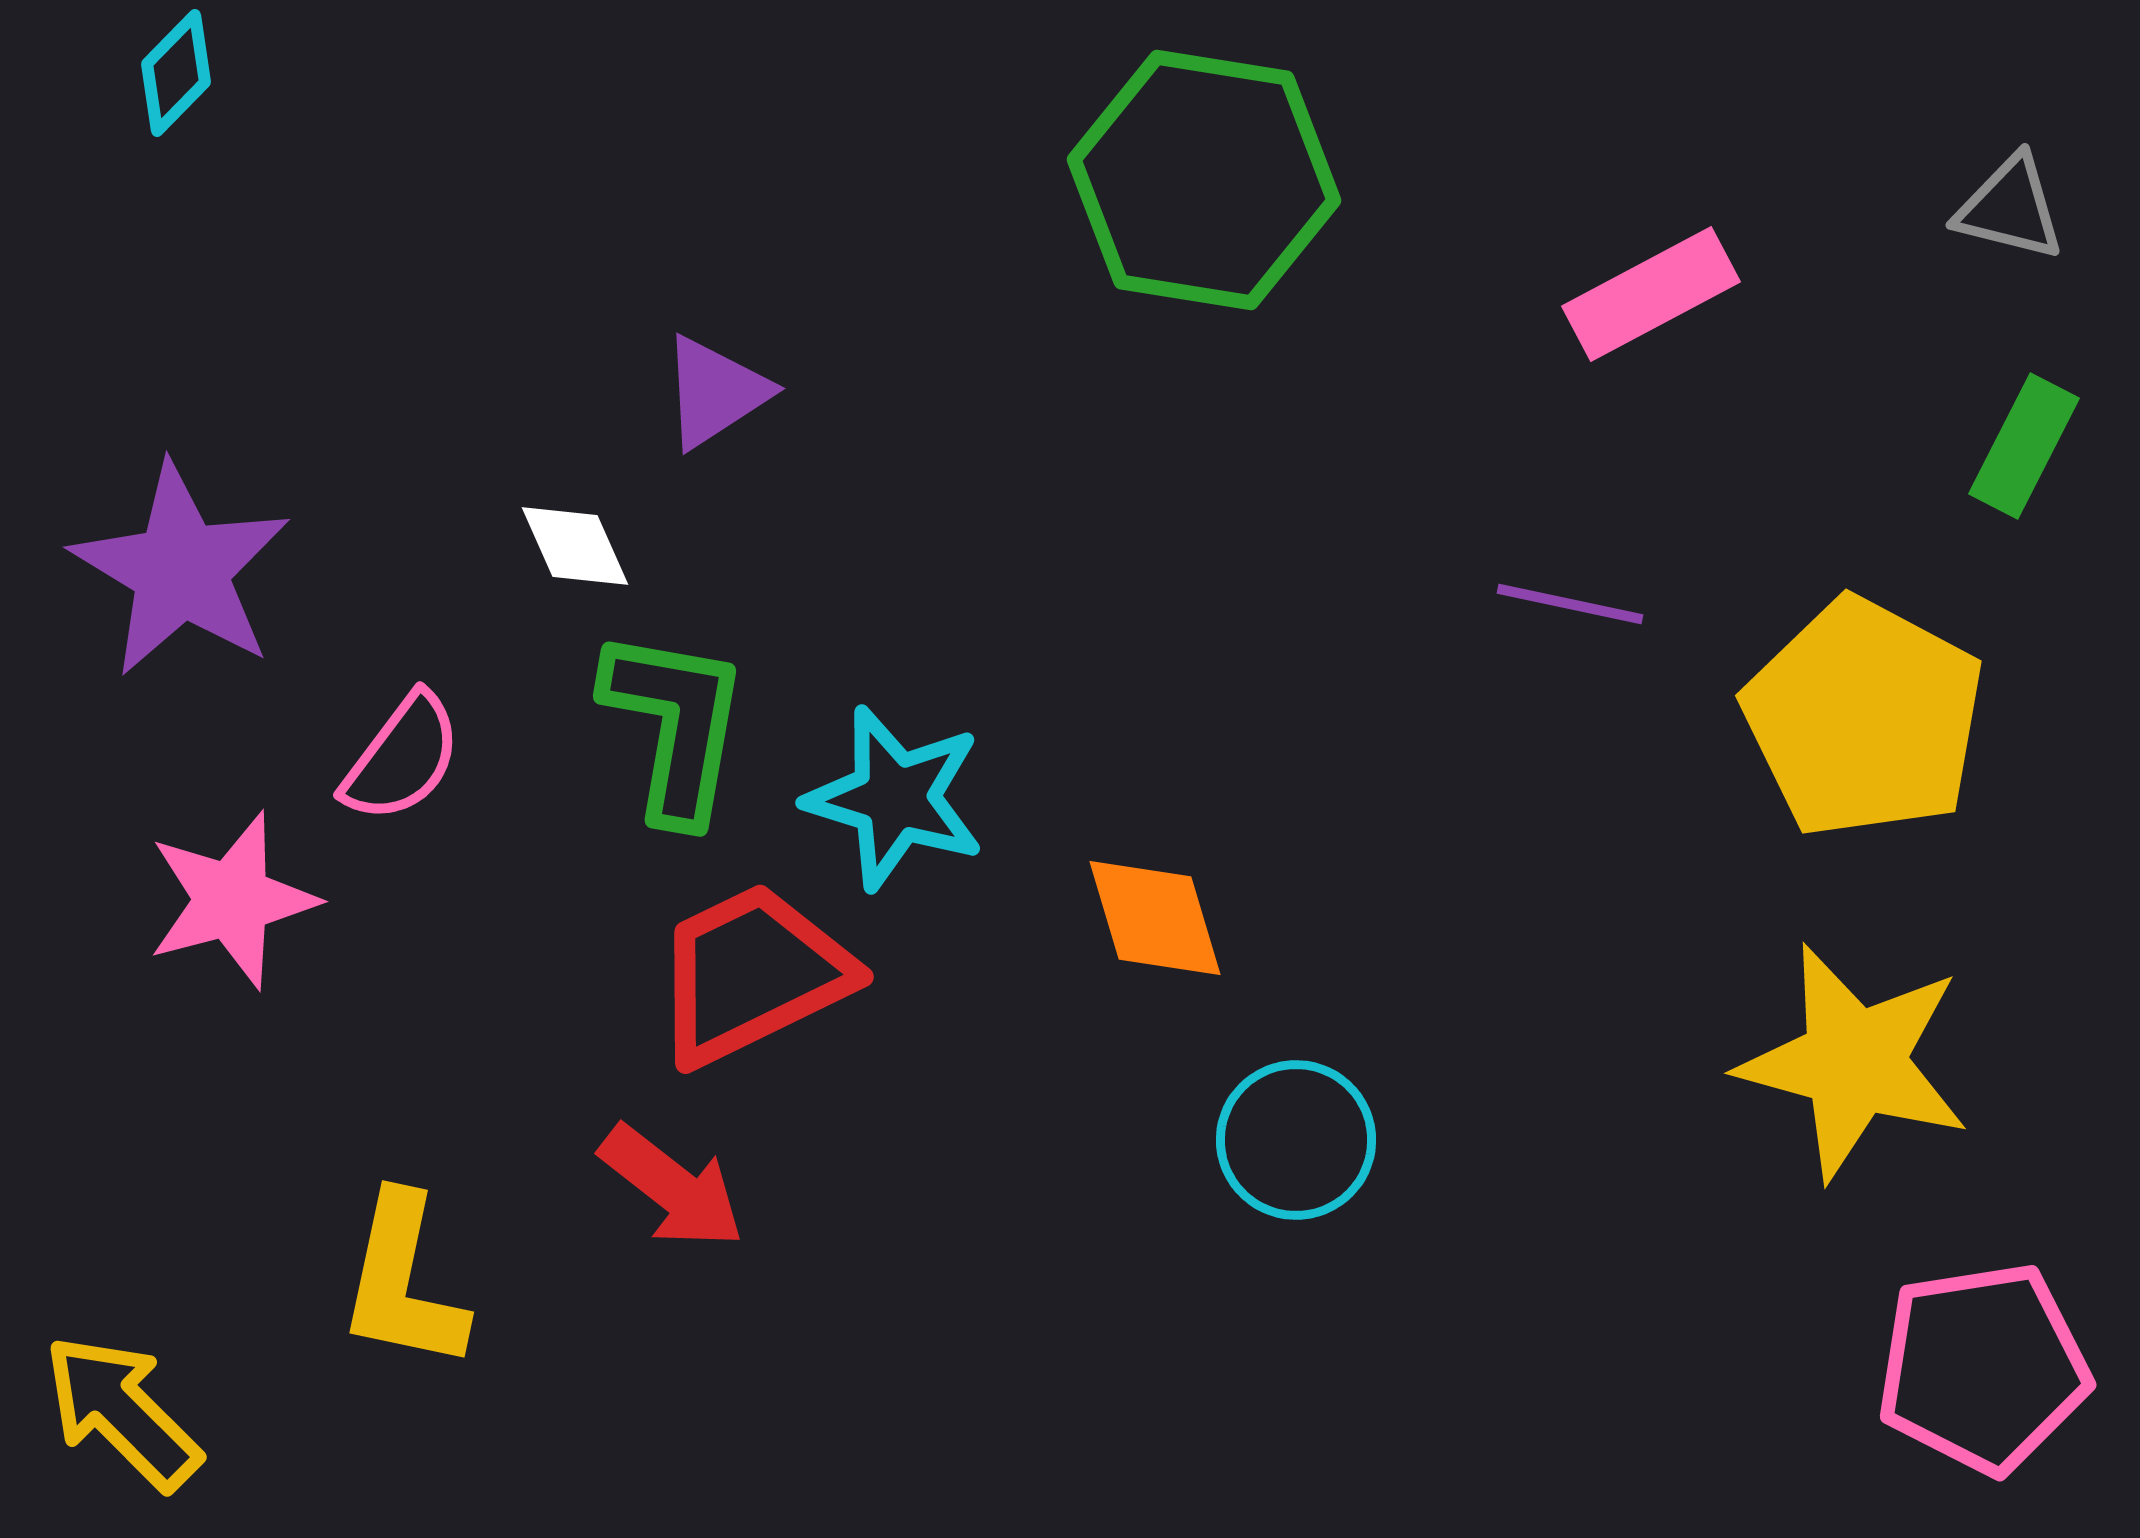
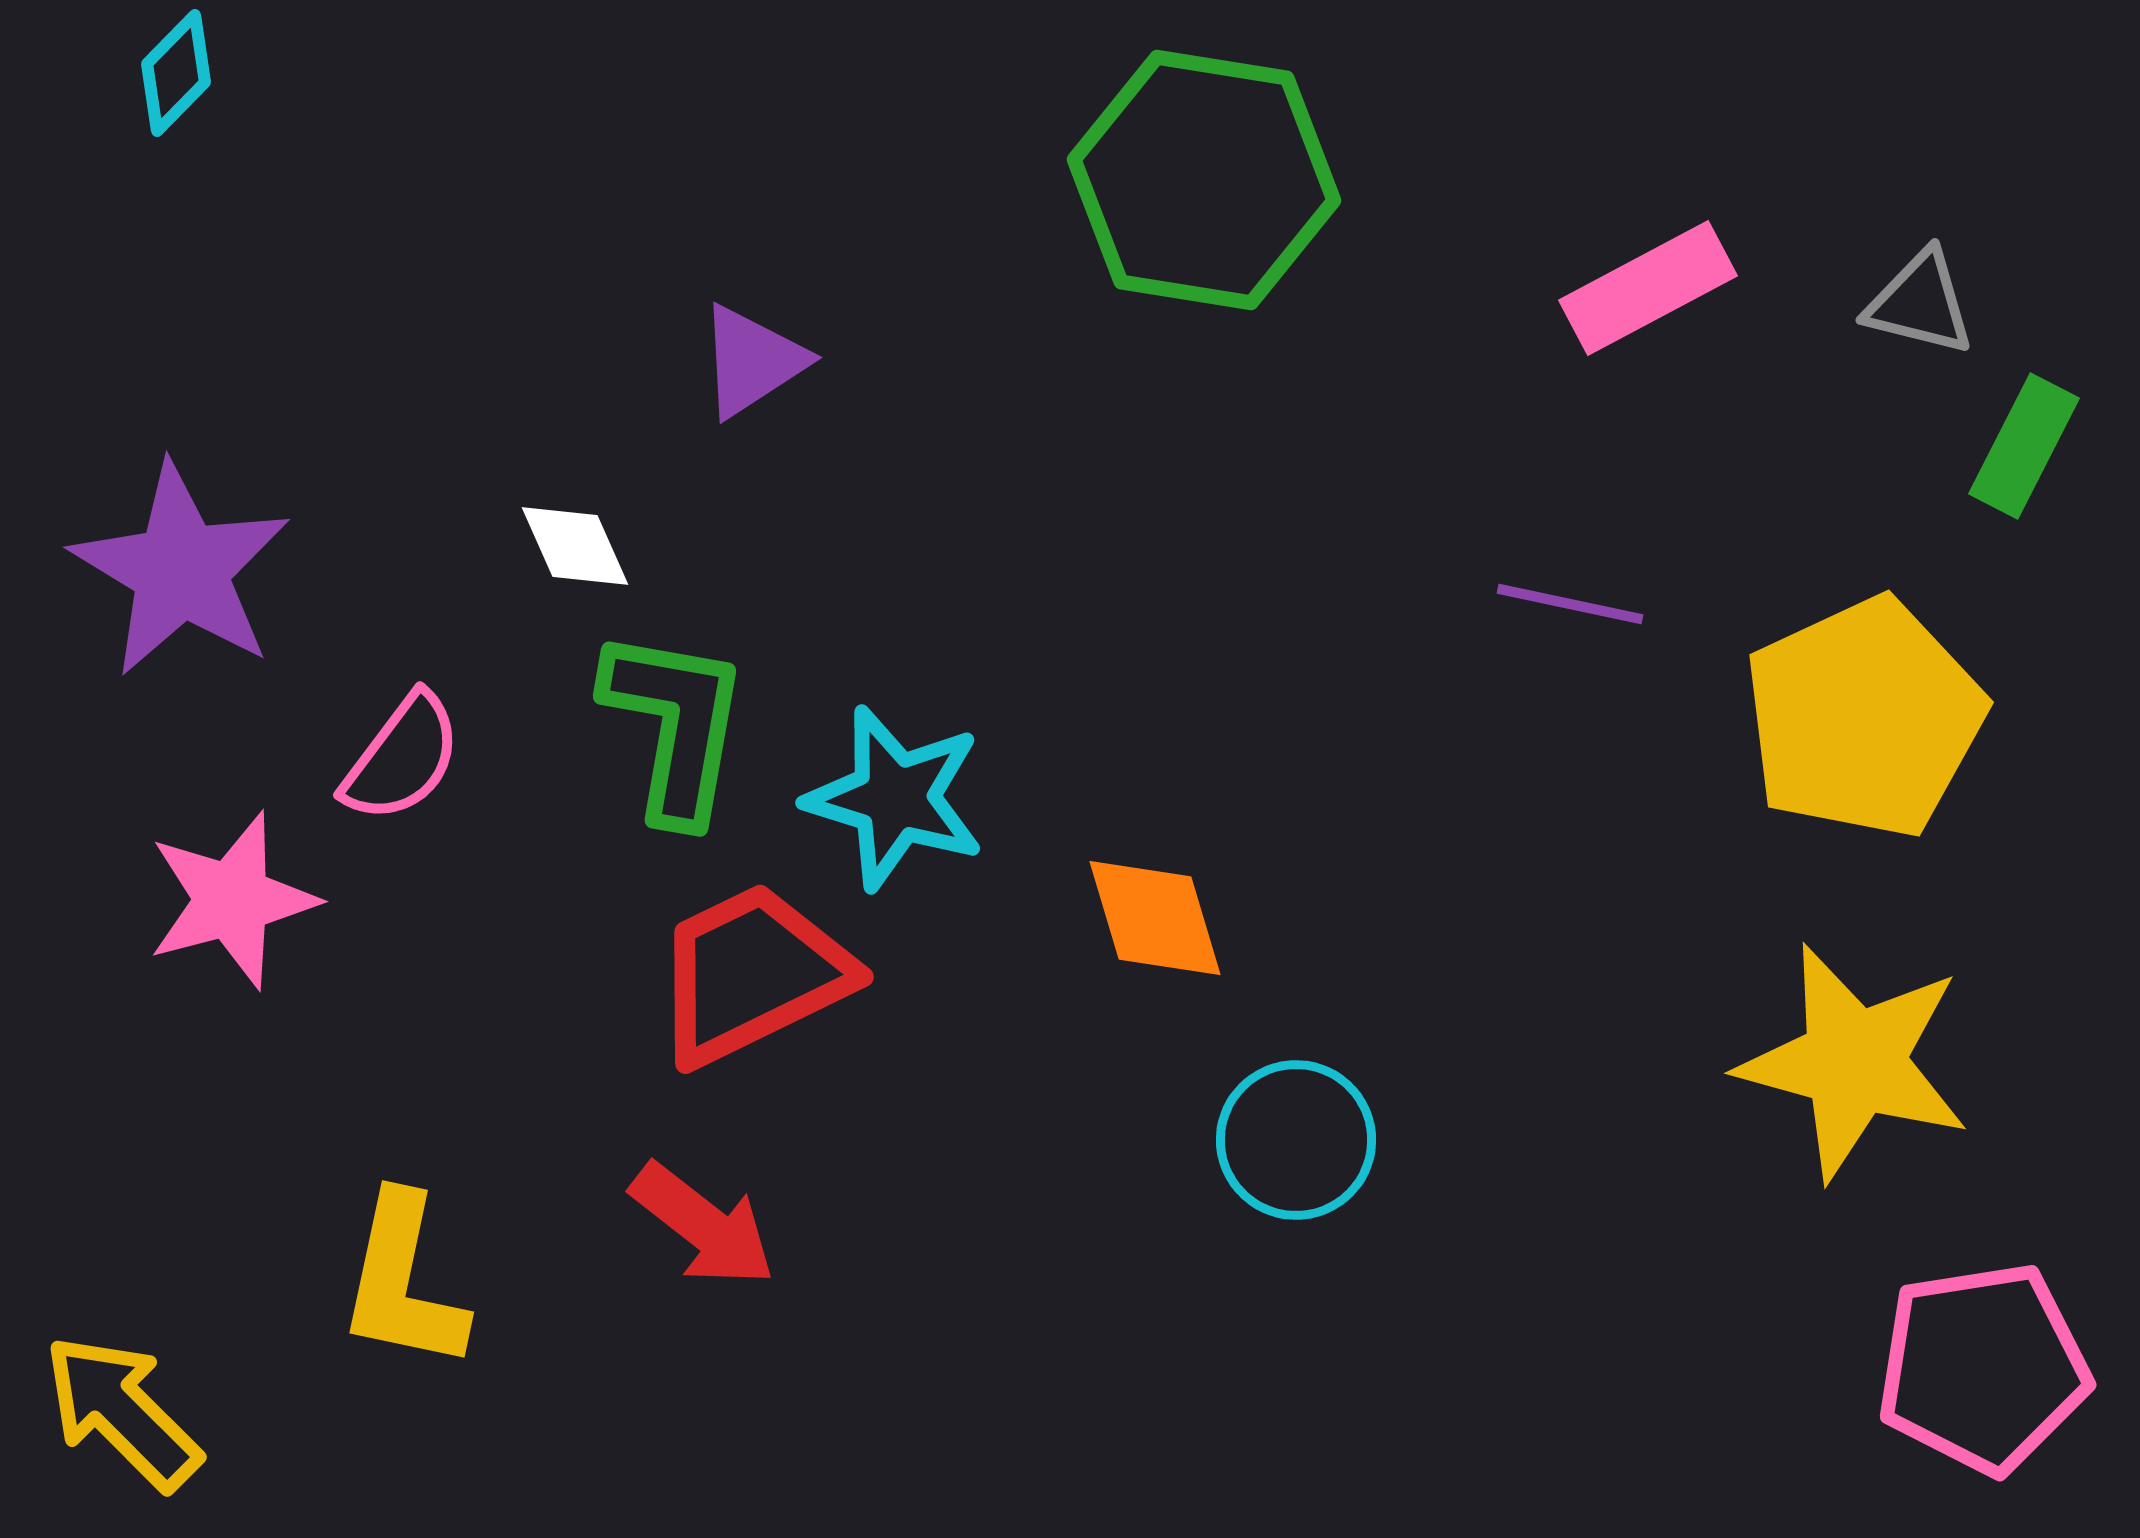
gray triangle: moved 90 px left, 95 px down
pink rectangle: moved 3 px left, 6 px up
purple triangle: moved 37 px right, 31 px up
yellow pentagon: rotated 19 degrees clockwise
red arrow: moved 31 px right, 38 px down
